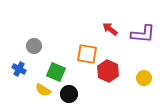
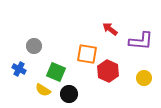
purple L-shape: moved 2 px left, 7 px down
